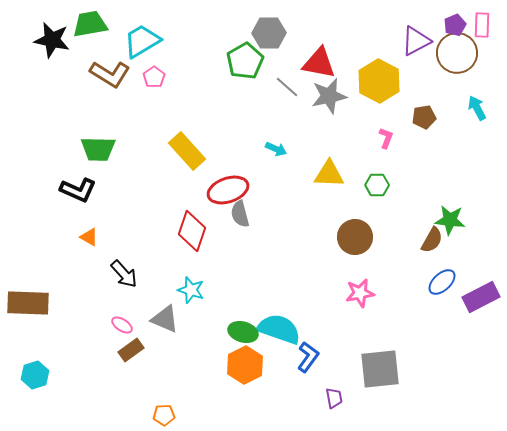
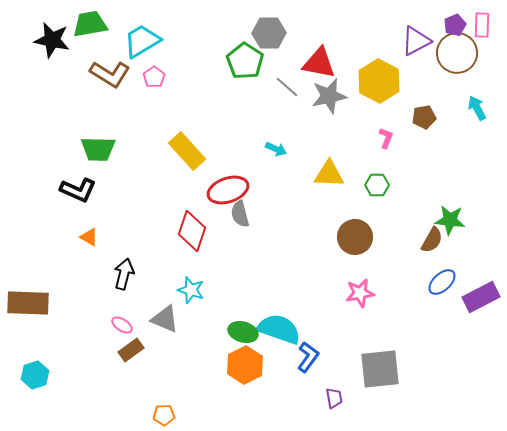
green pentagon at (245, 61): rotated 9 degrees counterclockwise
black arrow at (124, 274): rotated 124 degrees counterclockwise
